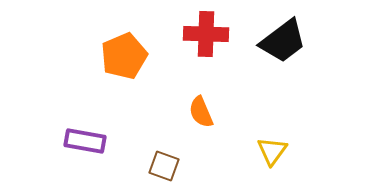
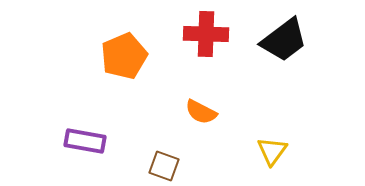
black trapezoid: moved 1 px right, 1 px up
orange semicircle: rotated 40 degrees counterclockwise
